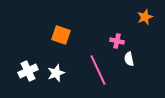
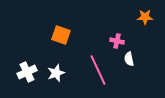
orange star: rotated 21 degrees clockwise
white cross: moved 1 px left, 1 px down
